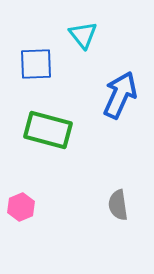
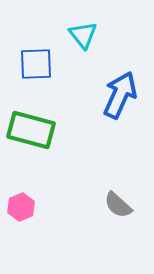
green rectangle: moved 17 px left
gray semicircle: rotated 40 degrees counterclockwise
